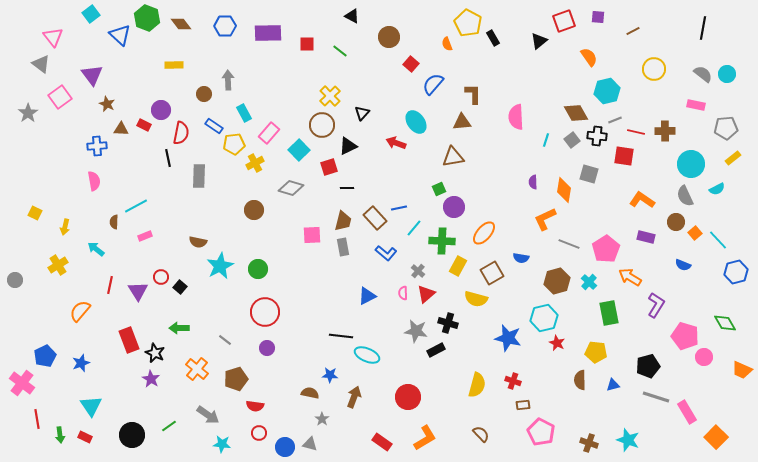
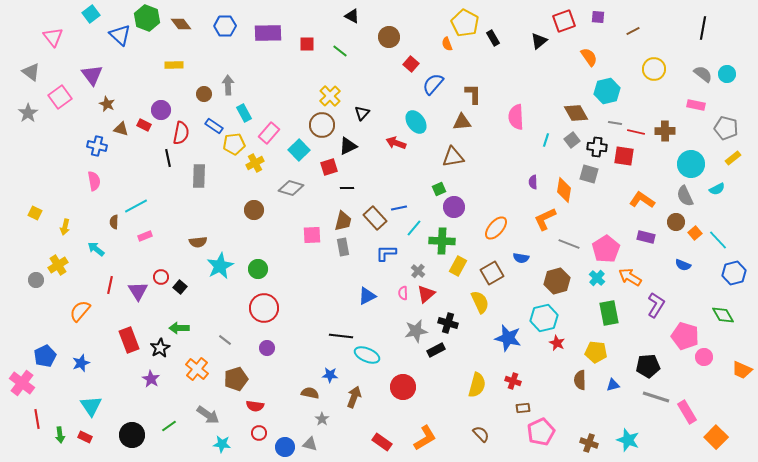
yellow pentagon at (468, 23): moved 3 px left
gray triangle at (41, 64): moved 10 px left, 8 px down
gray arrow at (228, 80): moved 5 px down
gray line at (615, 120): moved 3 px down; rotated 32 degrees clockwise
gray pentagon at (726, 128): rotated 20 degrees clockwise
brown triangle at (121, 129): rotated 14 degrees clockwise
black cross at (597, 136): moved 11 px down
blue cross at (97, 146): rotated 18 degrees clockwise
orange ellipse at (484, 233): moved 12 px right, 5 px up
brown semicircle at (198, 242): rotated 18 degrees counterclockwise
blue L-shape at (386, 253): rotated 140 degrees clockwise
blue hexagon at (736, 272): moved 2 px left, 1 px down
gray circle at (15, 280): moved 21 px right
cyan cross at (589, 282): moved 8 px right, 4 px up
yellow semicircle at (476, 299): moved 4 px right, 3 px down; rotated 130 degrees counterclockwise
red circle at (265, 312): moved 1 px left, 4 px up
green diamond at (725, 323): moved 2 px left, 8 px up
gray star at (416, 331): rotated 20 degrees counterclockwise
black star at (155, 353): moved 5 px right, 5 px up; rotated 18 degrees clockwise
black pentagon at (648, 366): rotated 10 degrees clockwise
red circle at (408, 397): moved 5 px left, 10 px up
brown rectangle at (523, 405): moved 3 px down
pink pentagon at (541, 432): rotated 20 degrees clockwise
